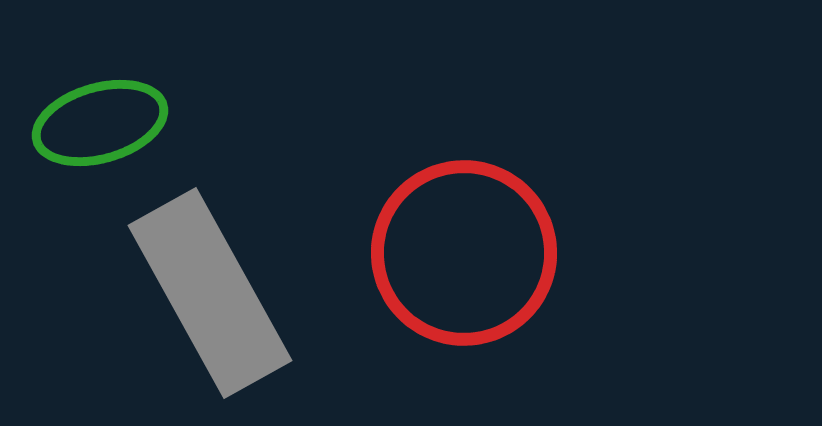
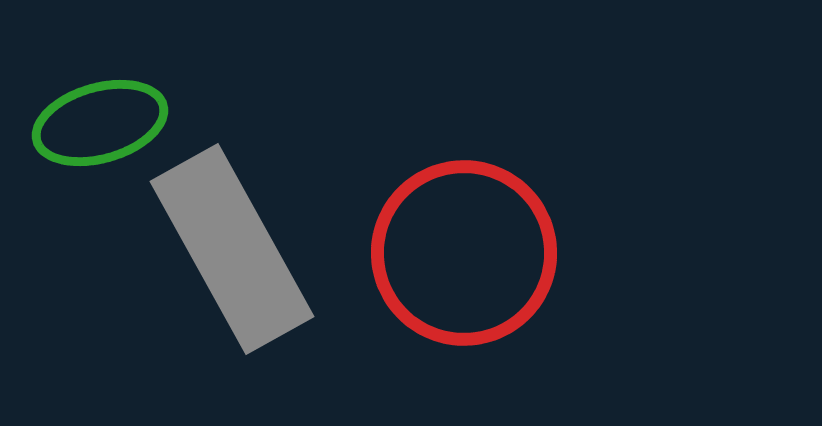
gray rectangle: moved 22 px right, 44 px up
